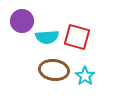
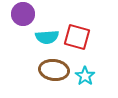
purple circle: moved 1 px right, 7 px up
